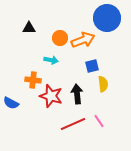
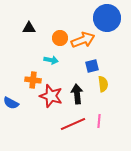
pink line: rotated 40 degrees clockwise
